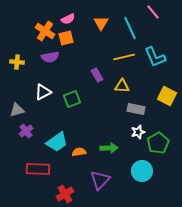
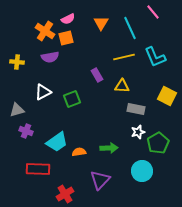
purple cross: rotated 32 degrees counterclockwise
